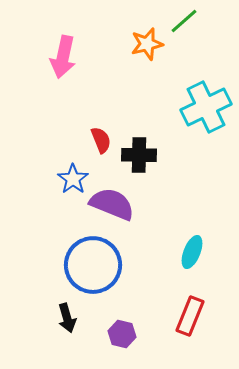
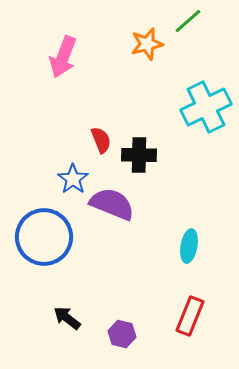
green line: moved 4 px right
pink arrow: rotated 9 degrees clockwise
cyan ellipse: moved 3 px left, 6 px up; rotated 12 degrees counterclockwise
blue circle: moved 49 px left, 28 px up
black arrow: rotated 144 degrees clockwise
